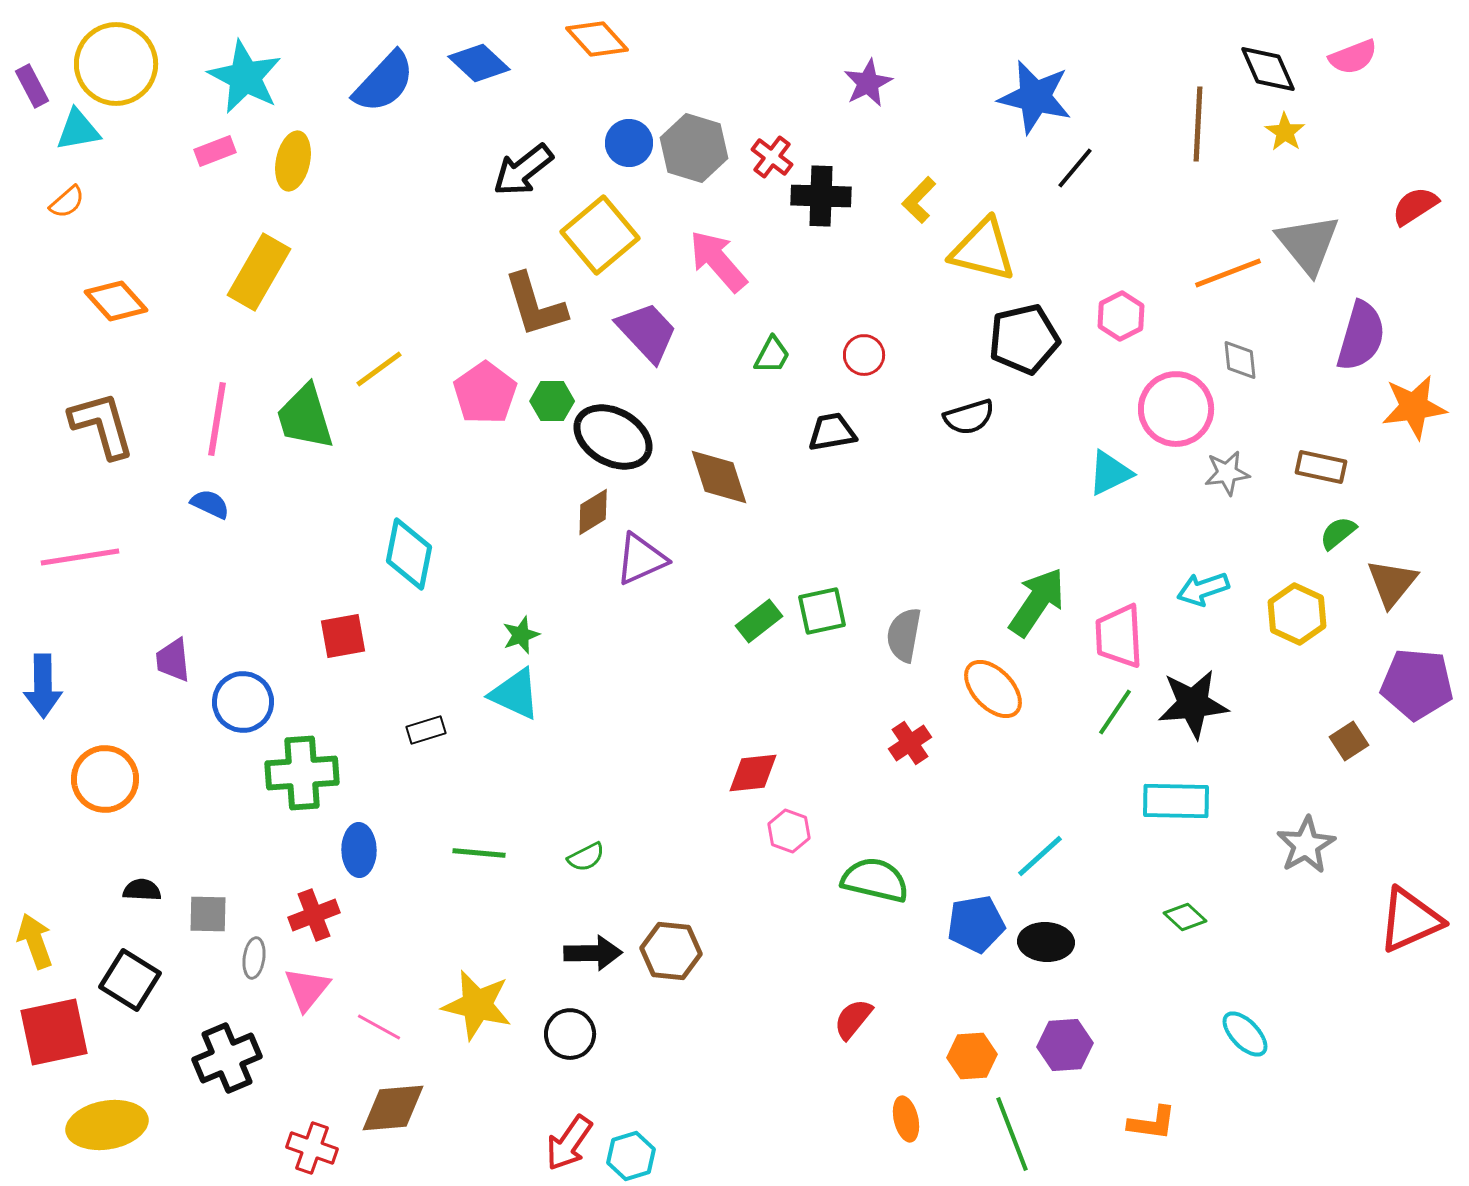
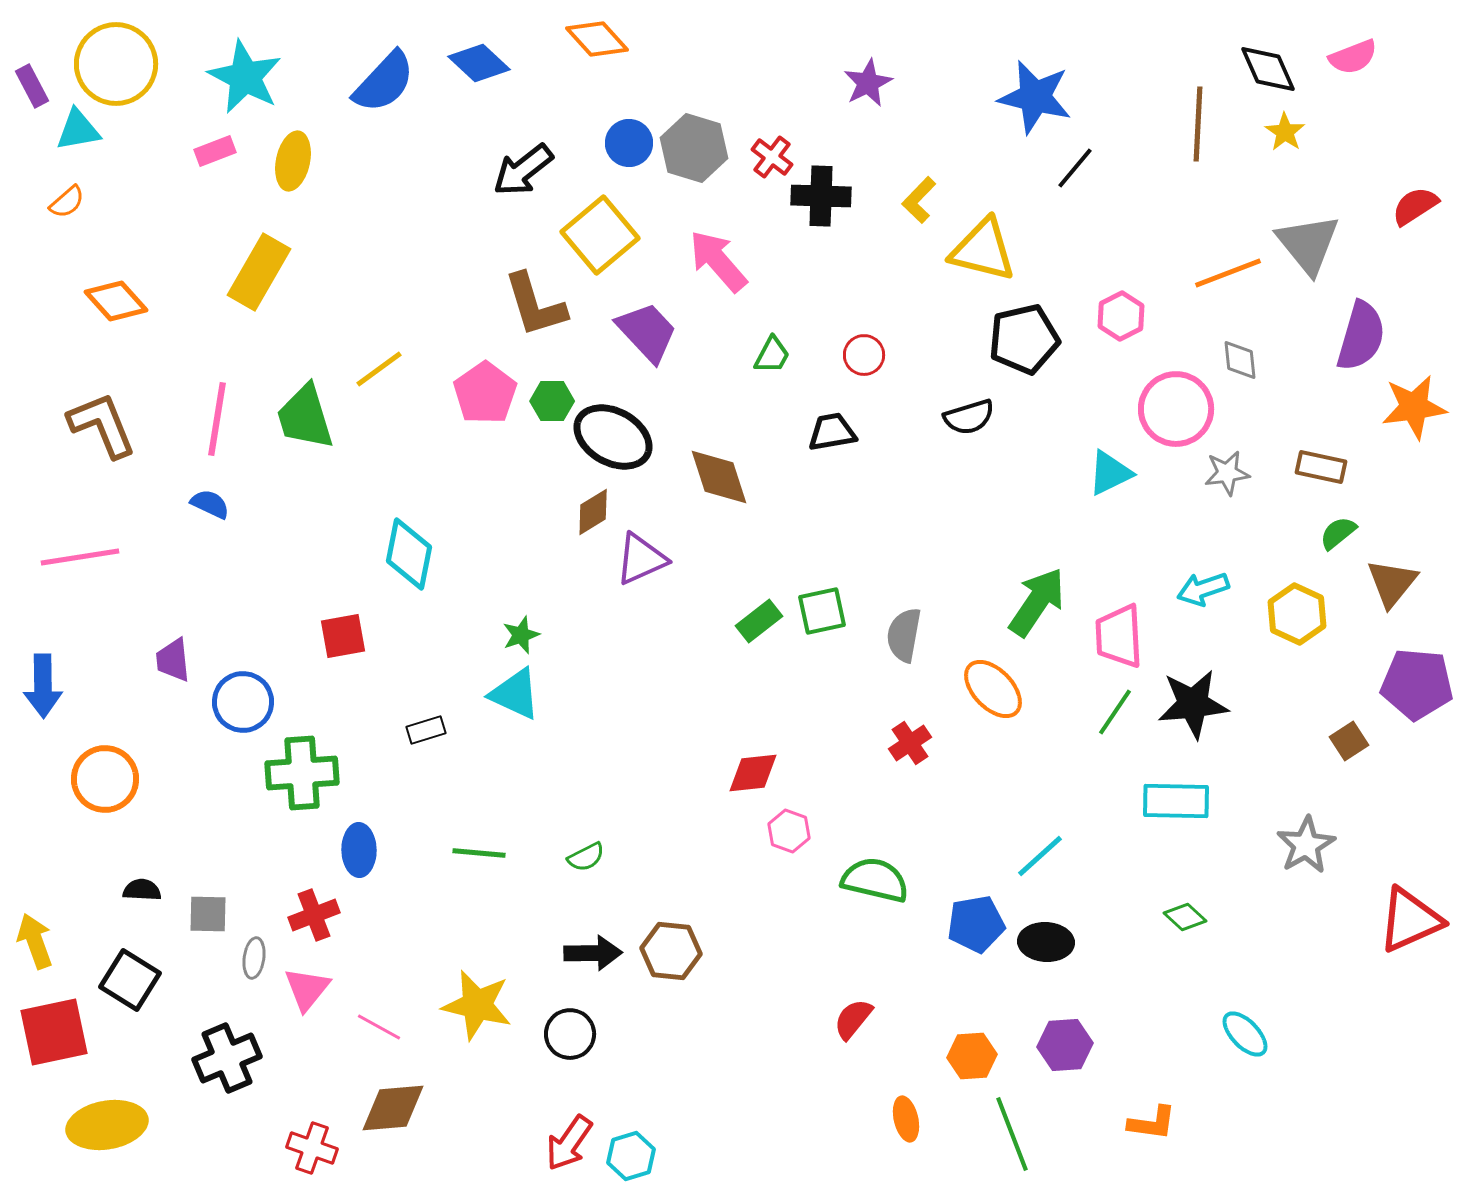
brown L-shape at (102, 425): rotated 6 degrees counterclockwise
